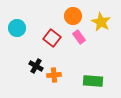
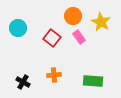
cyan circle: moved 1 px right
black cross: moved 13 px left, 16 px down
